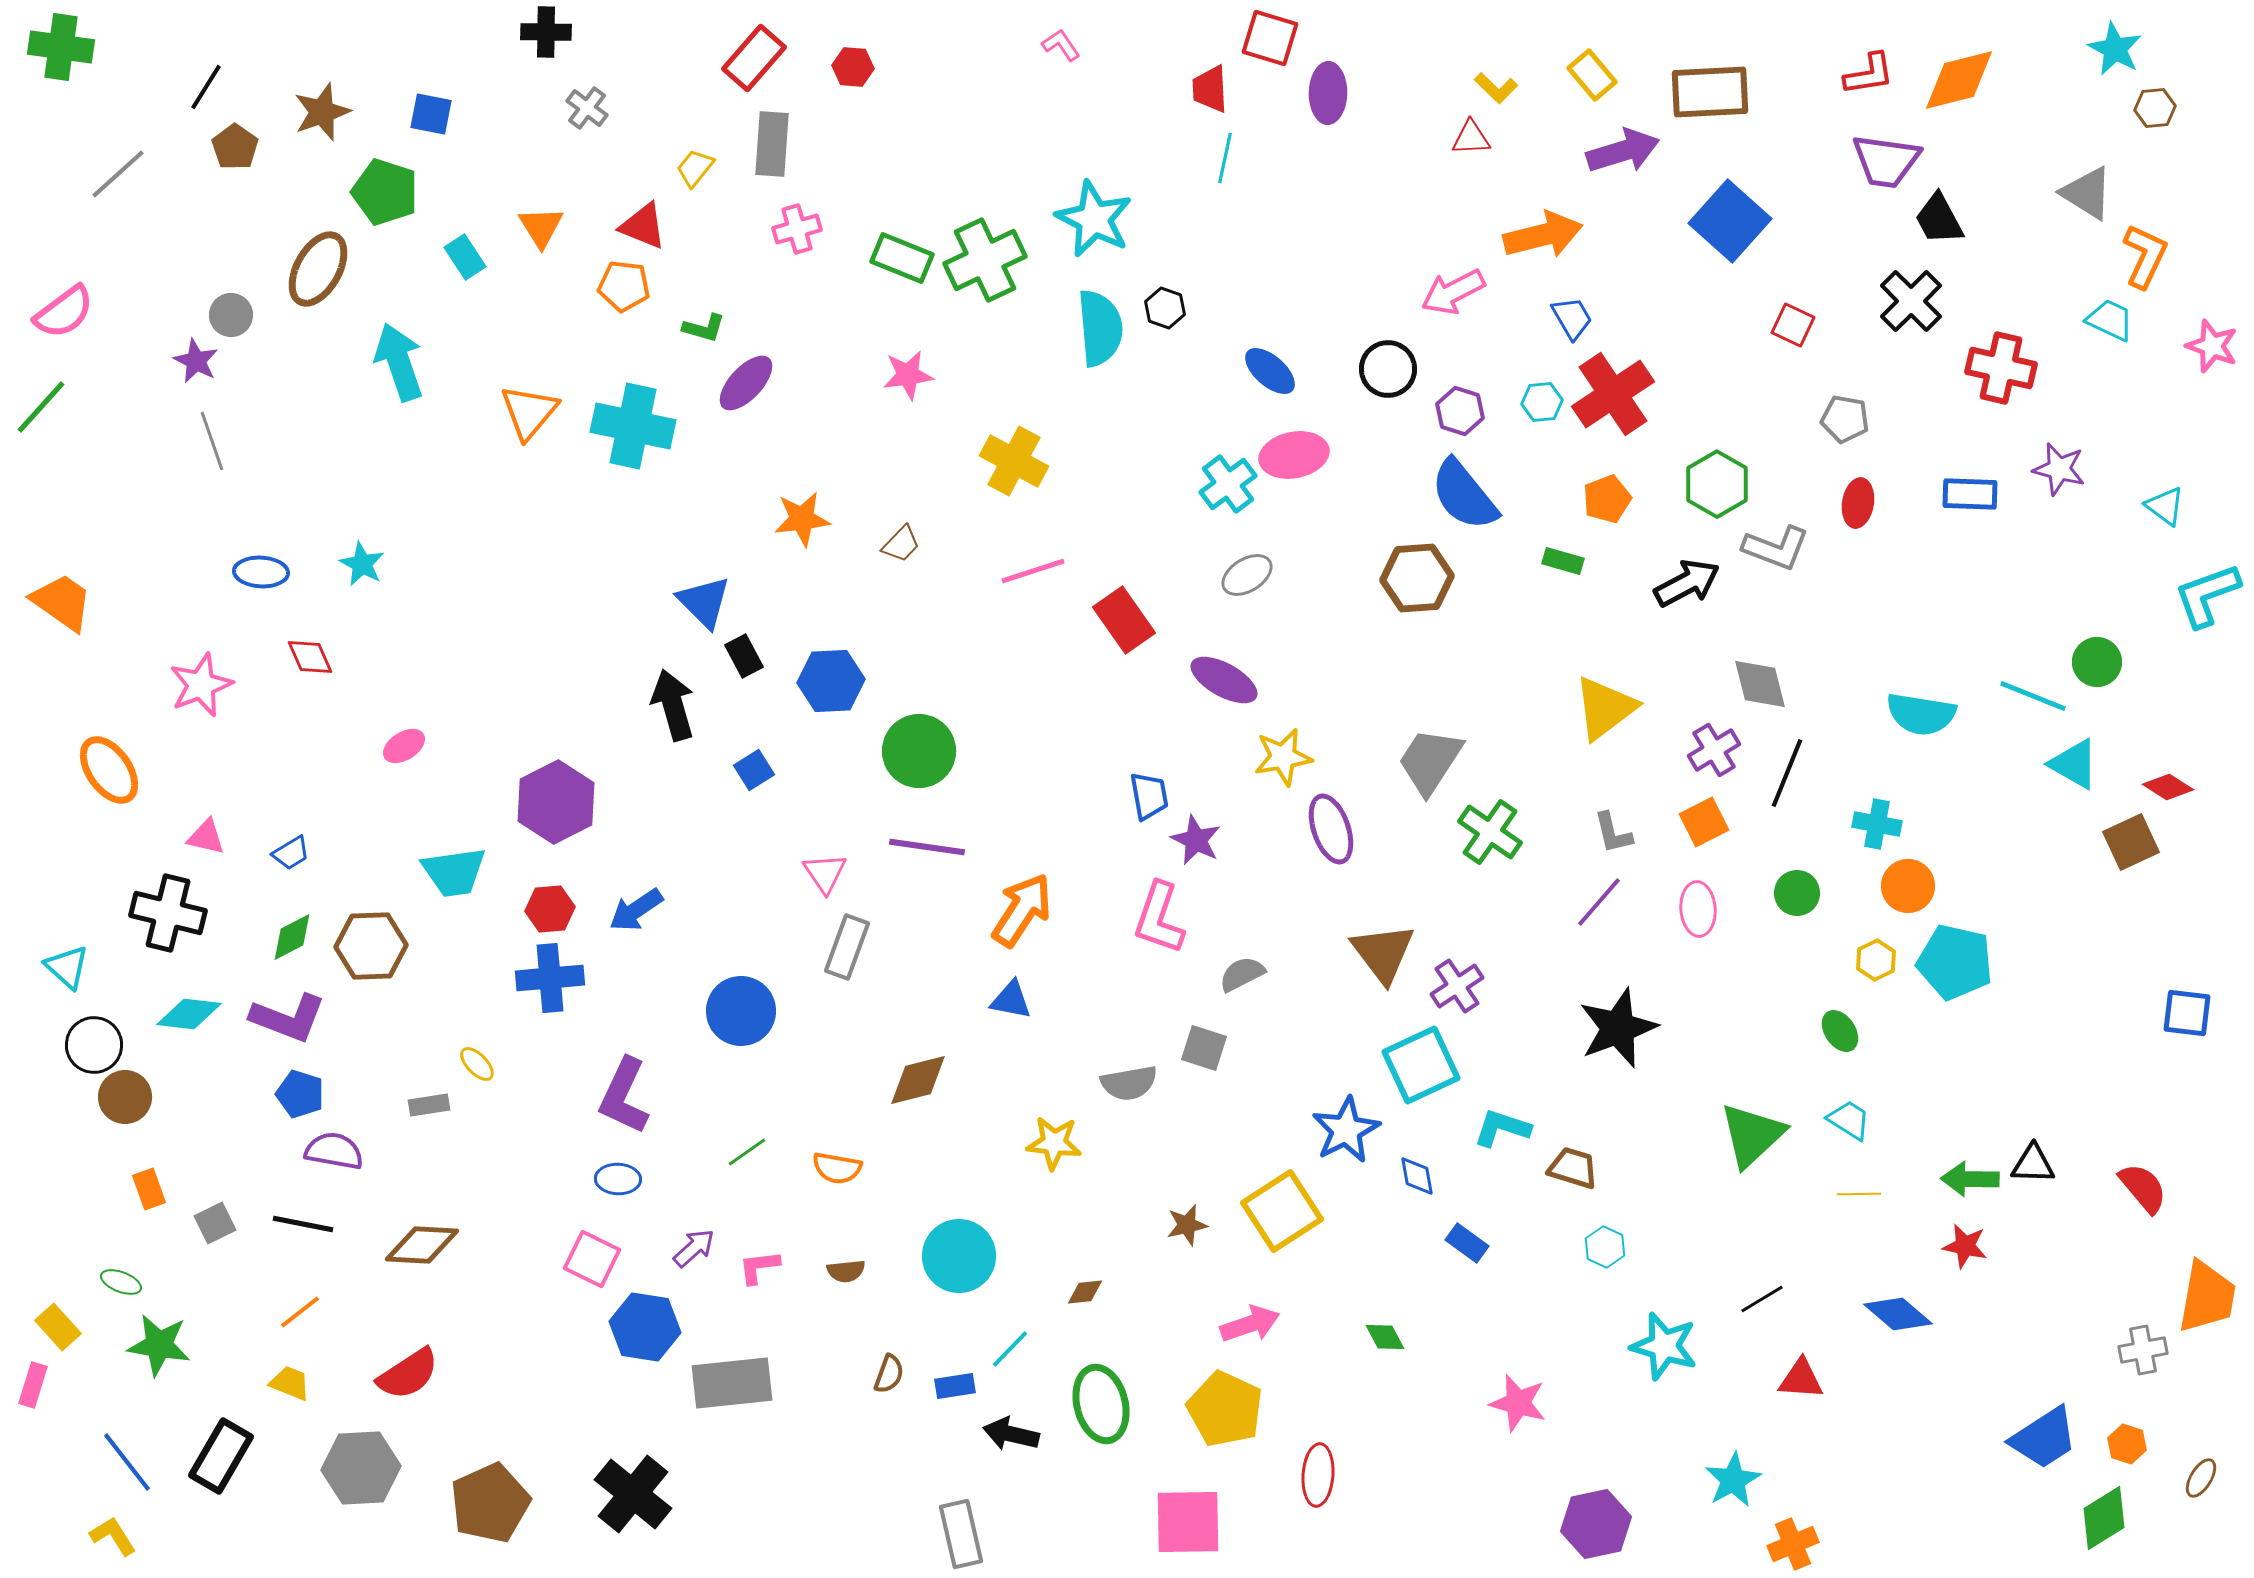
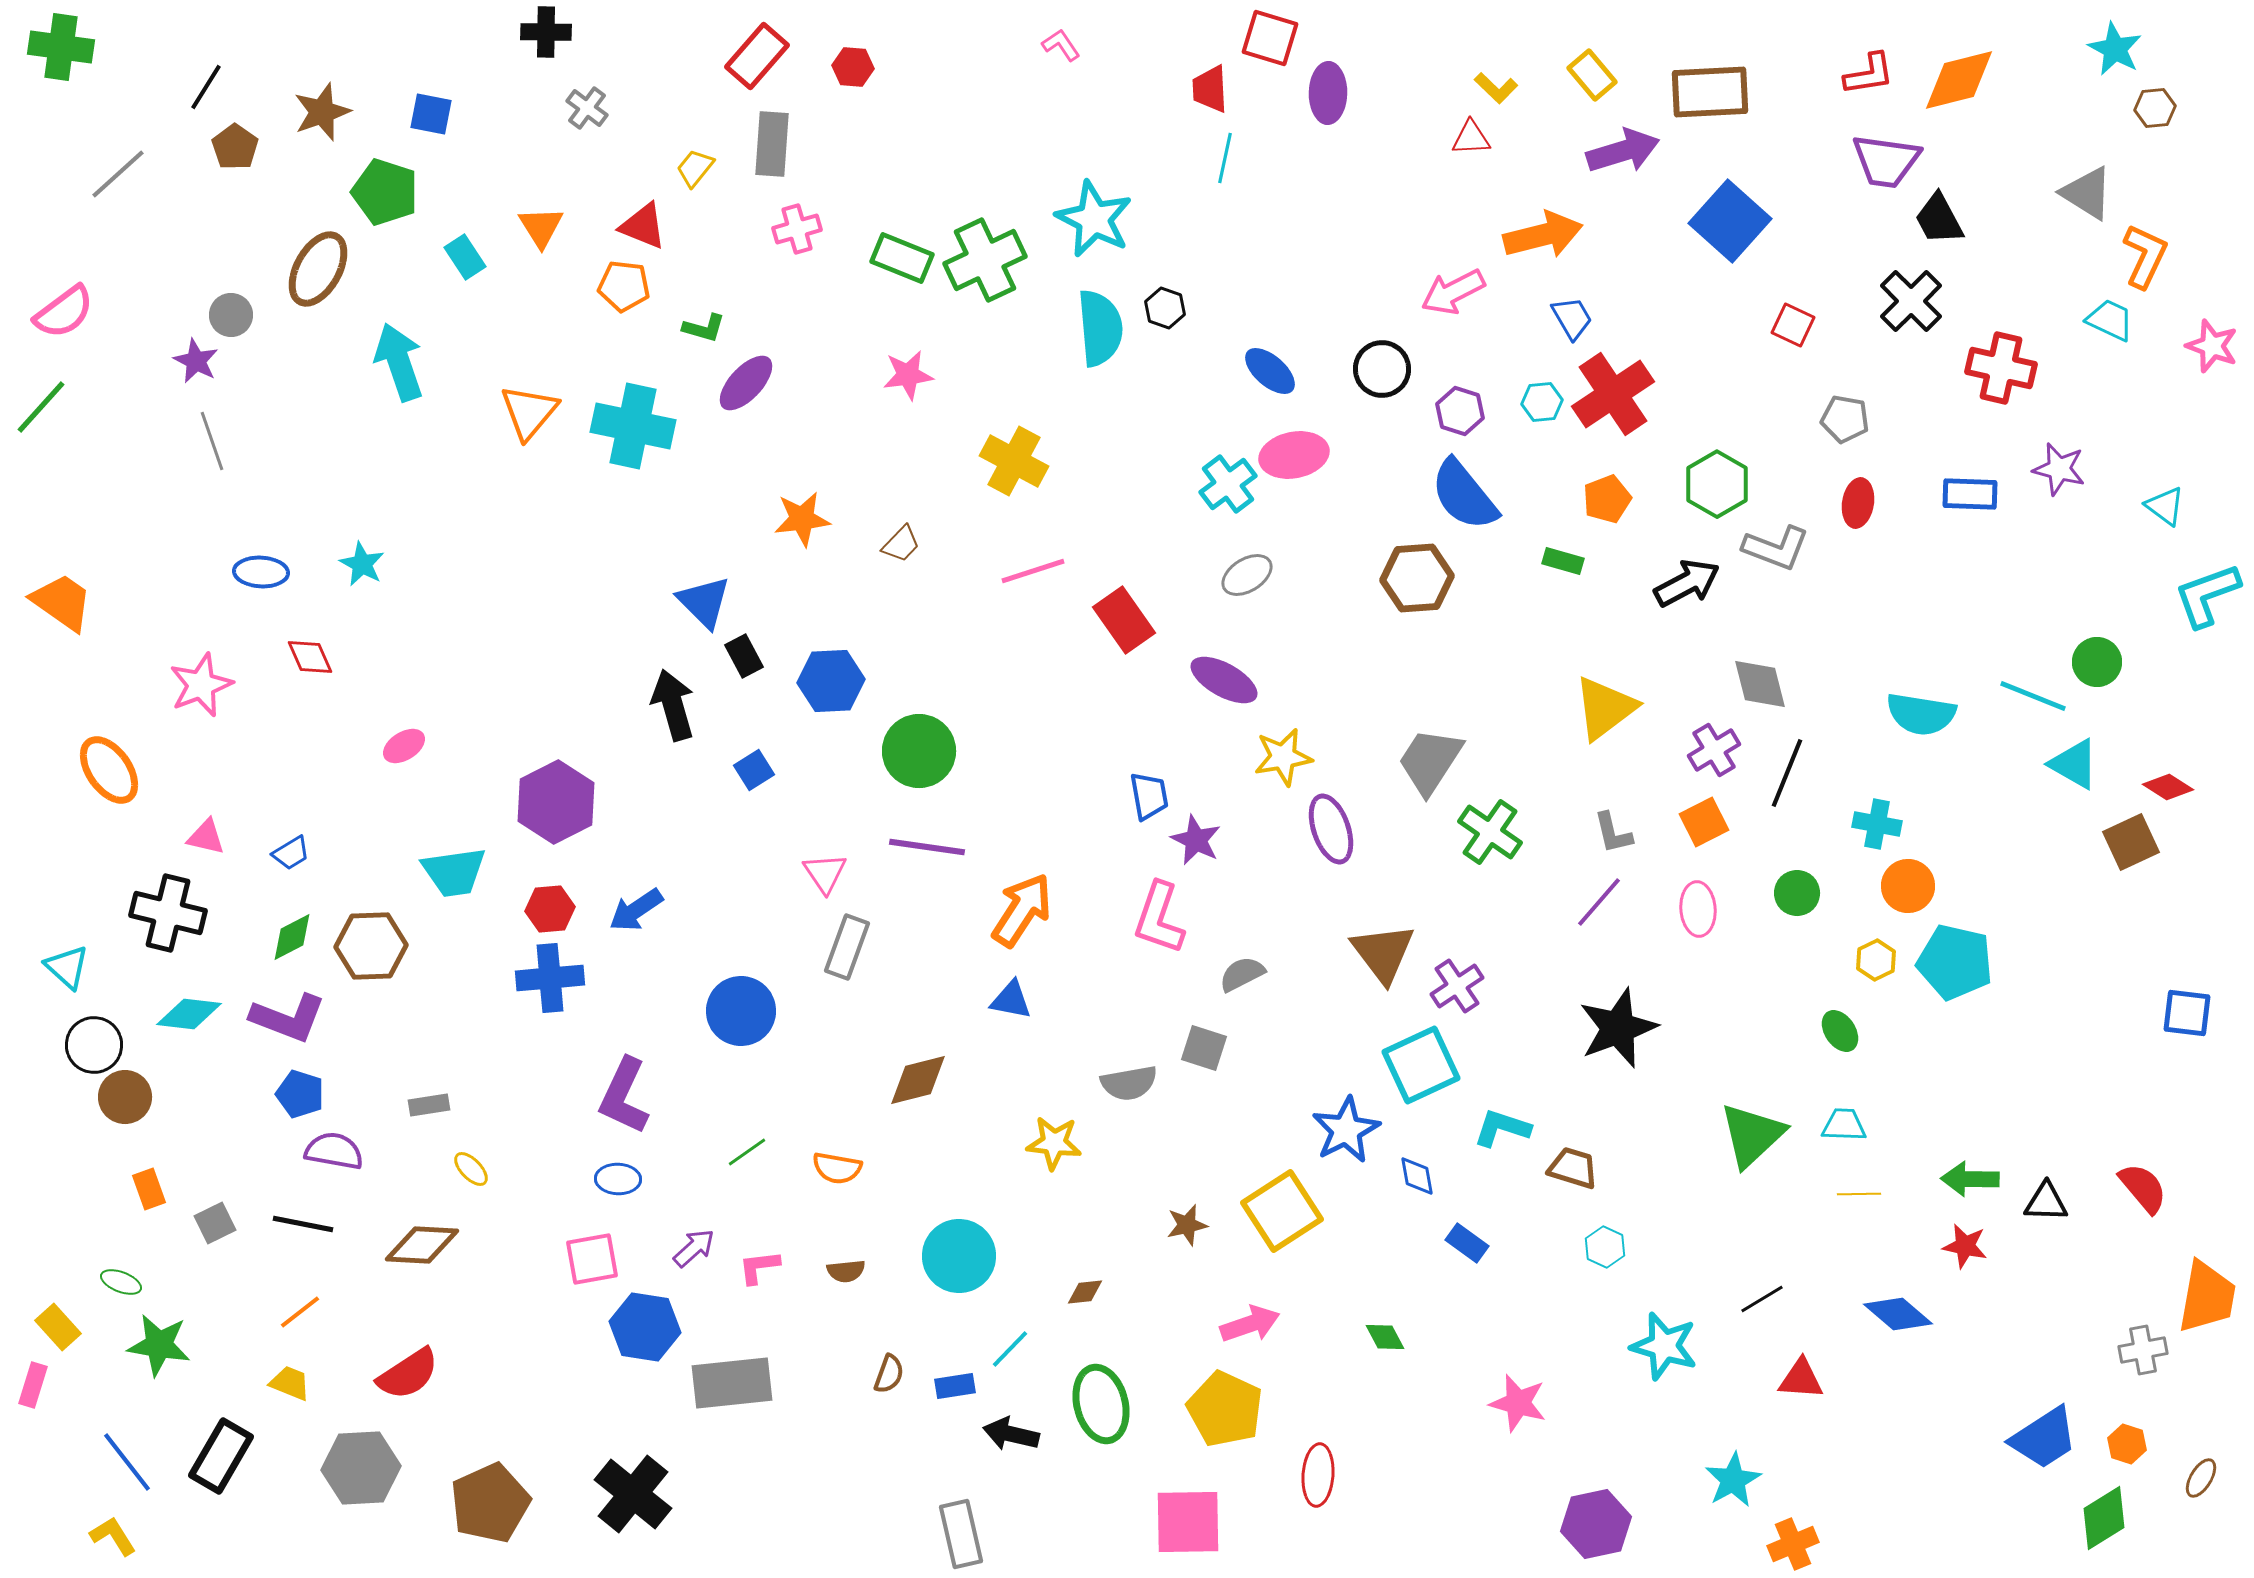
red rectangle at (754, 58): moved 3 px right, 2 px up
black circle at (1388, 369): moved 6 px left
yellow ellipse at (477, 1064): moved 6 px left, 105 px down
cyan trapezoid at (1849, 1120): moved 5 px left, 5 px down; rotated 30 degrees counterclockwise
black triangle at (2033, 1164): moved 13 px right, 38 px down
pink square at (592, 1259): rotated 36 degrees counterclockwise
